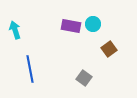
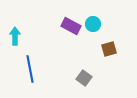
purple rectangle: rotated 18 degrees clockwise
cyan arrow: moved 6 px down; rotated 18 degrees clockwise
brown square: rotated 21 degrees clockwise
